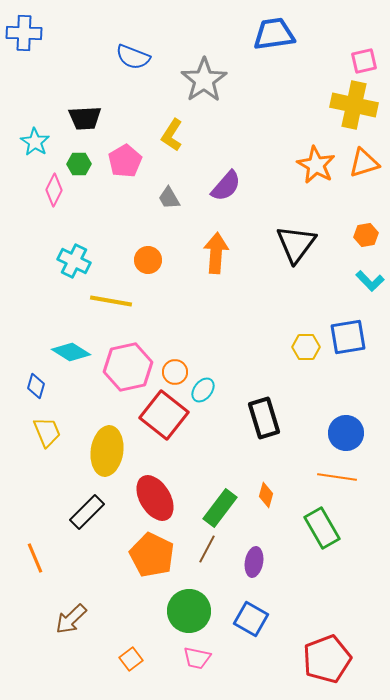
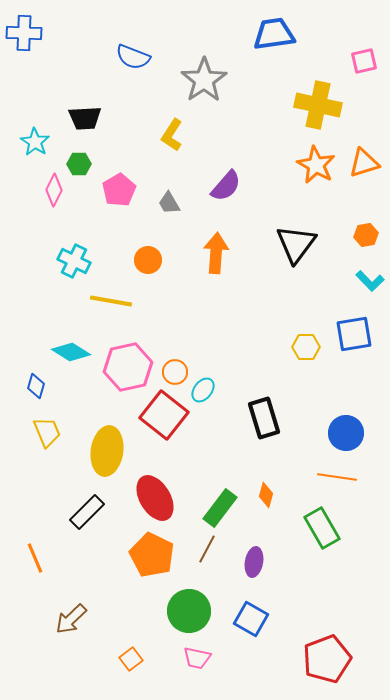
yellow cross at (354, 105): moved 36 px left
pink pentagon at (125, 161): moved 6 px left, 29 px down
gray trapezoid at (169, 198): moved 5 px down
blue square at (348, 337): moved 6 px right, 3 px up
